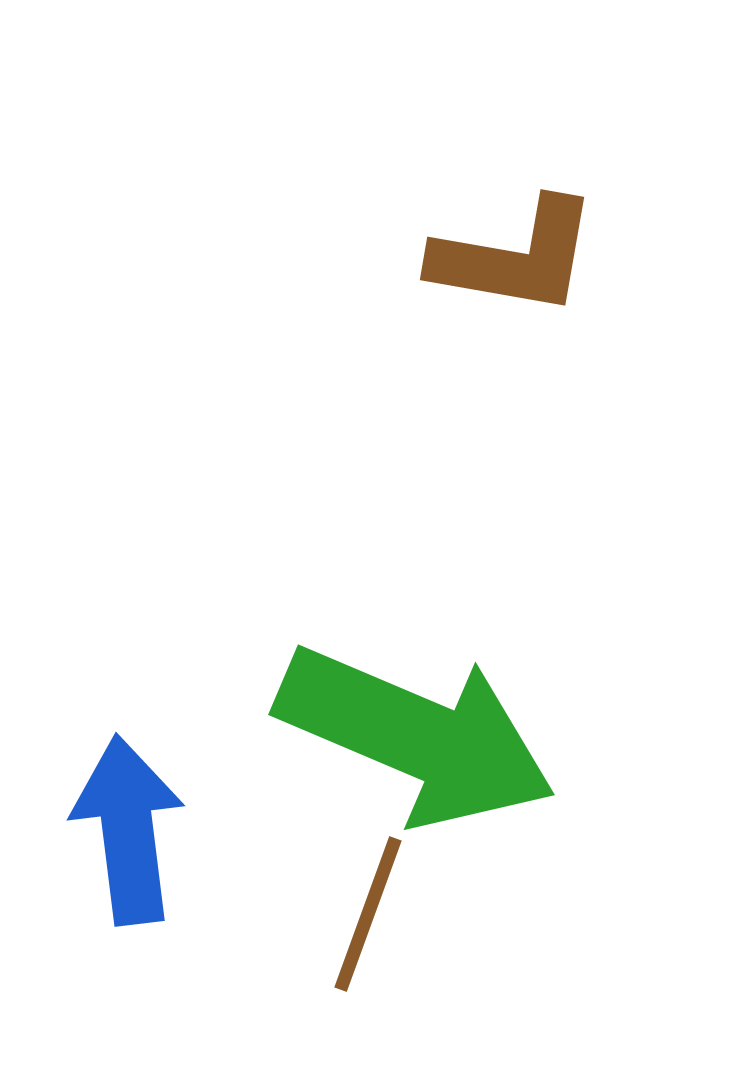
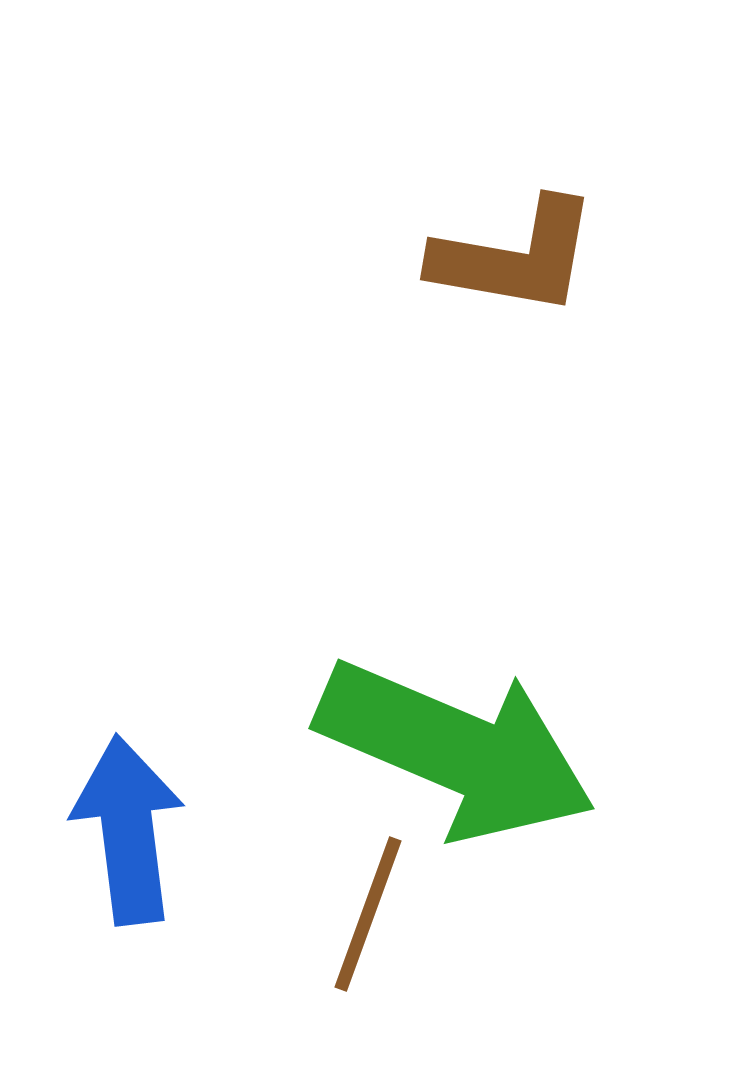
green arrow: moved 40 px right, 14 px down
